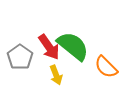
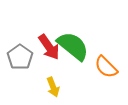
yellow arrow: moved 3 px left, 12 px down
